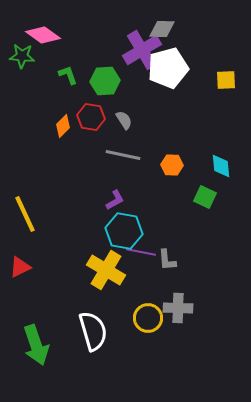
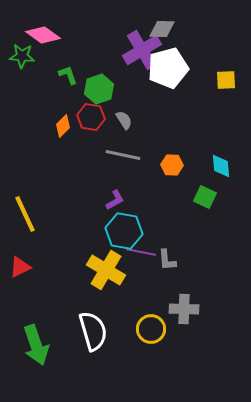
green hexagon: moved 6 px left, 8 px down; rotated 16 degrees counterclockwise
gray cross: moved 6 px right, 1 px down
yellow circle: moved 3 px right, 11 px down
